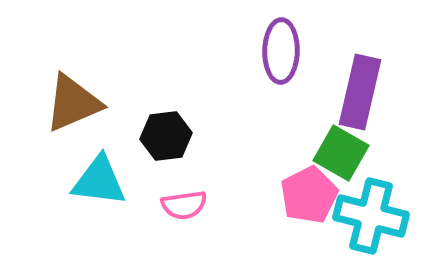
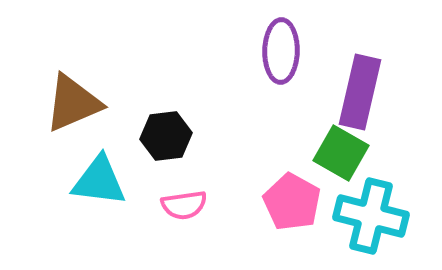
pink pentagon: moved 17 px left, 7 px down; rotated 16 degrees counterclockwise
